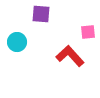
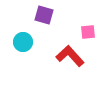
purple square: moved 3 px right, 1 px down; rotated 12 degrees clockwise
cyan circle: moved 6 px right
